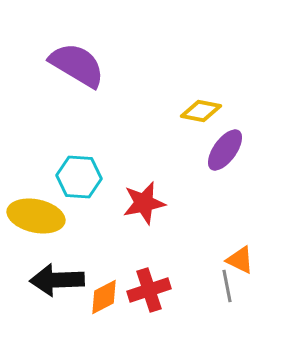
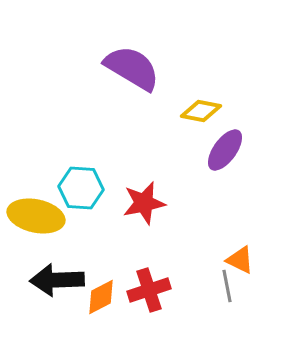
purple semicircle: moved 55 px right, 3 px down
cyan hexagon: moved 2 px right, 11 px down
orange diamond: moved 3 px left
